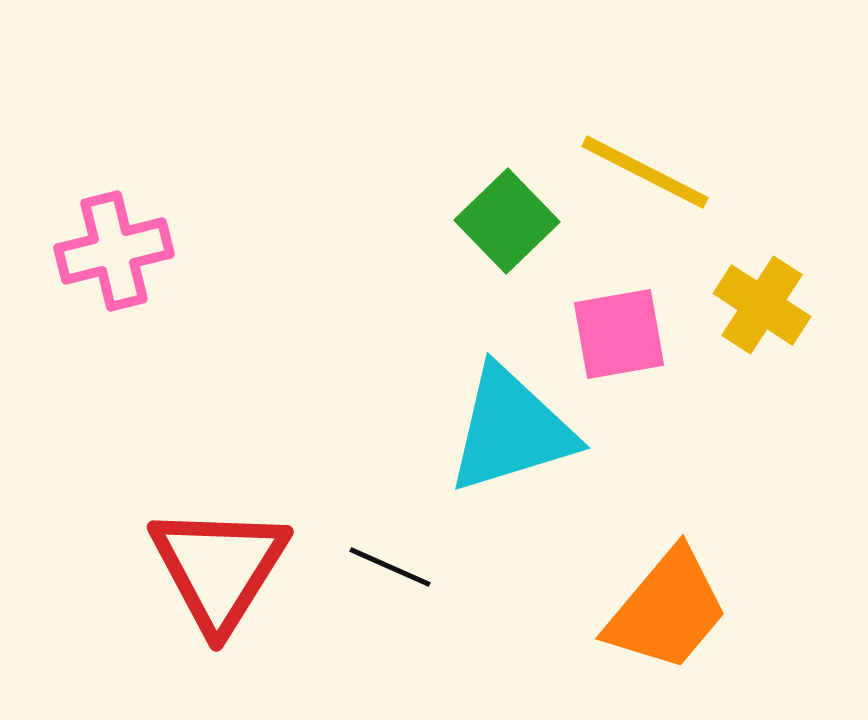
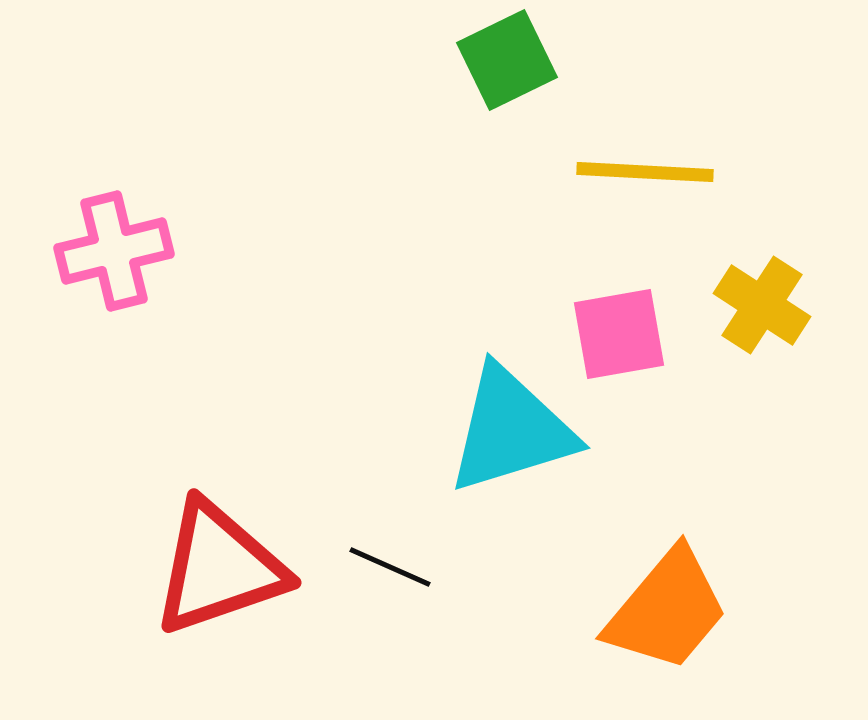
yellow line: rotated 24 degrees counterclockwise
green square: moved 161 px up; rotated 18 degrees clockwise
red triangle: rotated 39 degrees clockwise
